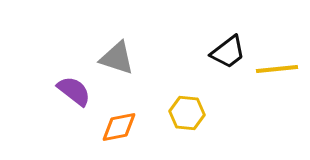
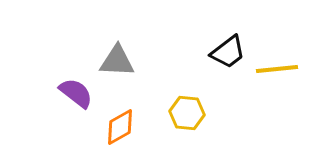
gray triangle: moved 3 px down; rotated 15 degrees counterclockwise
purple semicircle: moved 2 px right, 2 px down
orange diamond: moved 1 px right; rotated 18 degrees counterclockwise
